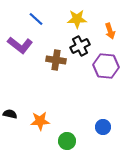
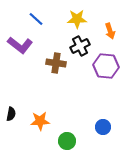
brown cross: moved 3 px down
black semicircle: moved 1 px right; rotated 88 degrees clockwise
